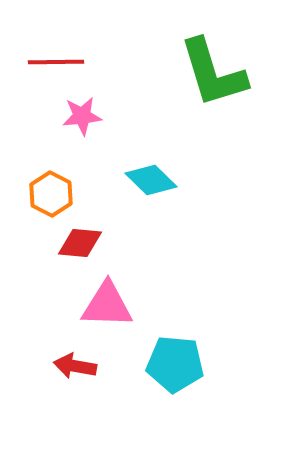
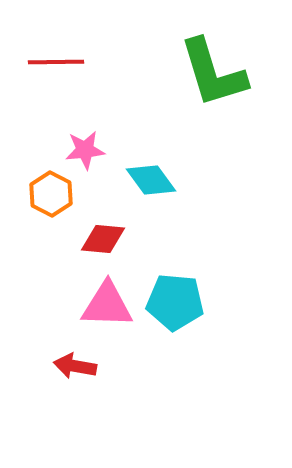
pink star: moved 3 px right, 34 px down
cyan diamond: rotated 9 degrees clockwise
red diamond: moved 23 px right, 4 px up
cyan pentagon: moved 62 px up
